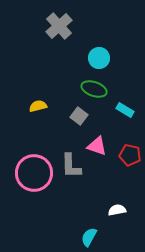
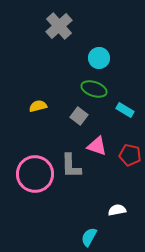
pink circle: moved 1 px right, 1 px down
